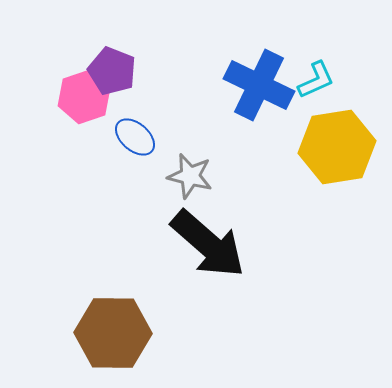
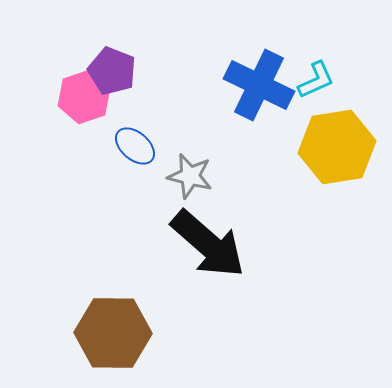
blue ellipse: moved 9 px down
